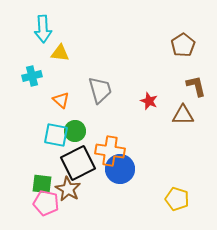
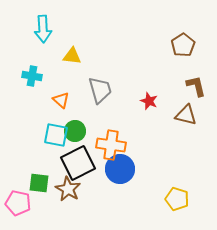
yellow triangle: moved 12 px right, 3 px down
cyan cross: rotated 24 degrees clockwise
brown triangle: moved 3 px right; rotated 15 degrees clockwise
orange cross: moved 1 px right, 6 px up
green square: moved 3 px left, 1 px up
pink pentagon: moved 28 px left
